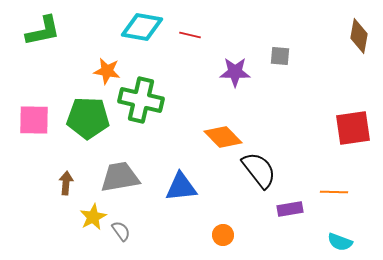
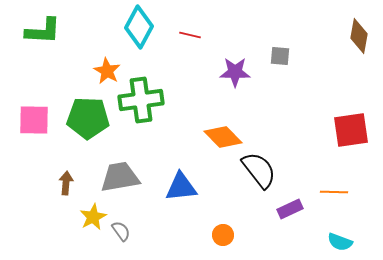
cyan diamond: moved 3 px left; rotated 72 degrees counterclockwise
green L-shape: rotated 15 degrees clockwise
orange star: rotated 20 degrees clockwise
green cross: rotated 21 degrees counterclockwise
red square: moved 2 px left, 2 px down
purple rectangle: rotated 15 degrees counterclockwise
